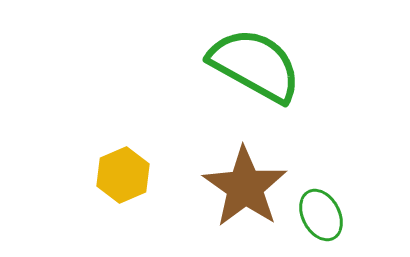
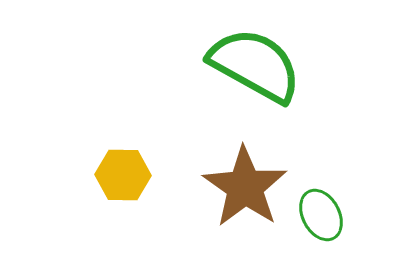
yellow hexagon: rotated 24 degrees clockwise
